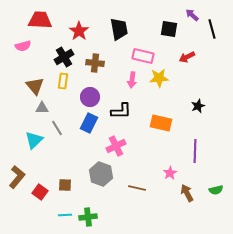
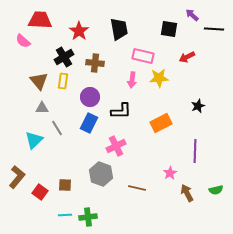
black line: moved 2 px right; rotated 72 degrees counterclockwise
pink semicircle: moved 5 px up; rotated 56 degrees clockwise
brown triangle: moved 4 px right, 5 px up
orange rectangle: rotated 40 degrees counterclockwise
